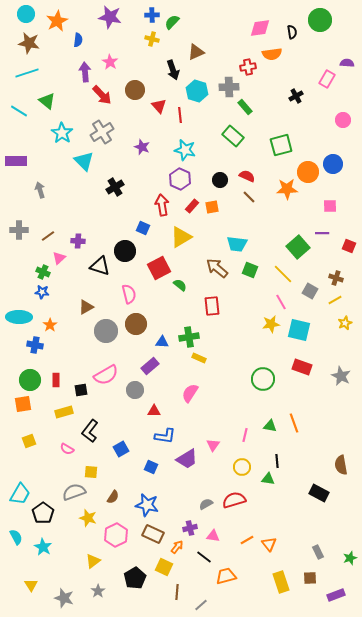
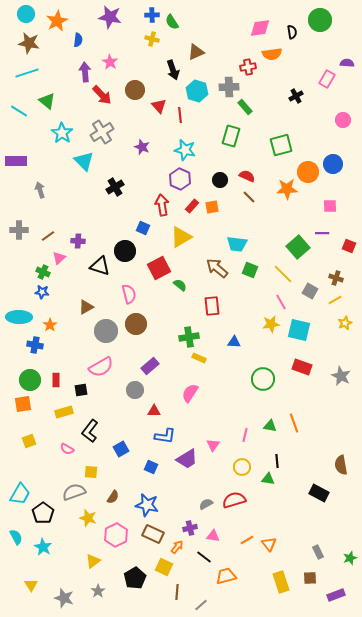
green semicircle at (172, 22): rotated 77 degrees counterclockwise
green rectangle at (233, 136): moved 2 px left; rotated 65 degrees clockwise
blue triangle at (162, 342): moved 72 px right
pink semicircle at (106, 375): moved 5 px left, 8 px up
